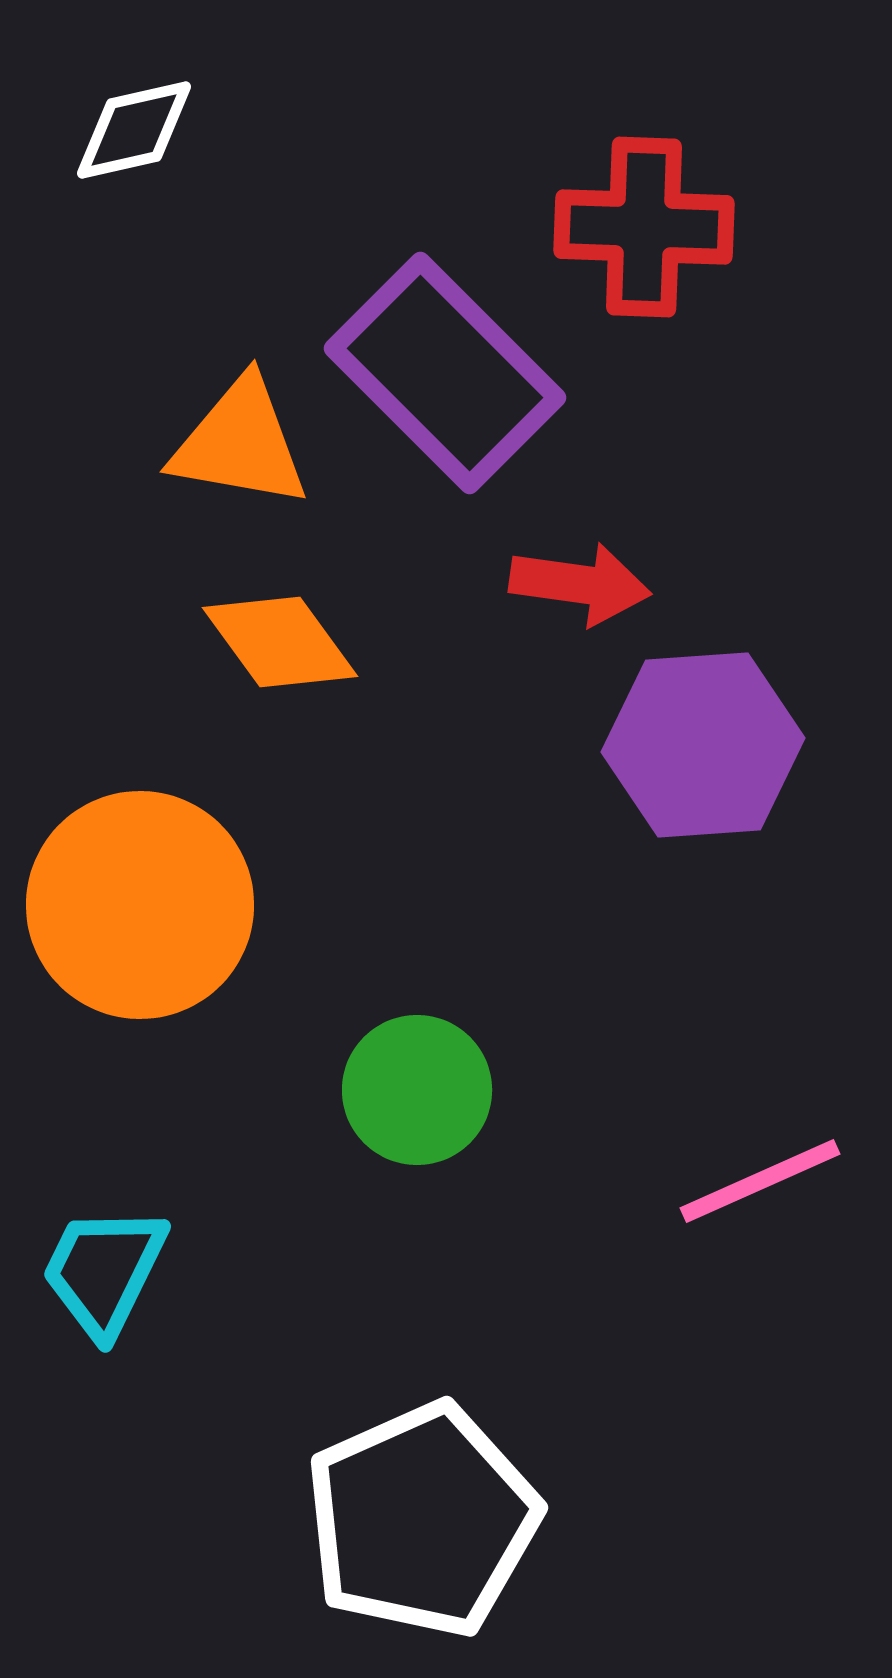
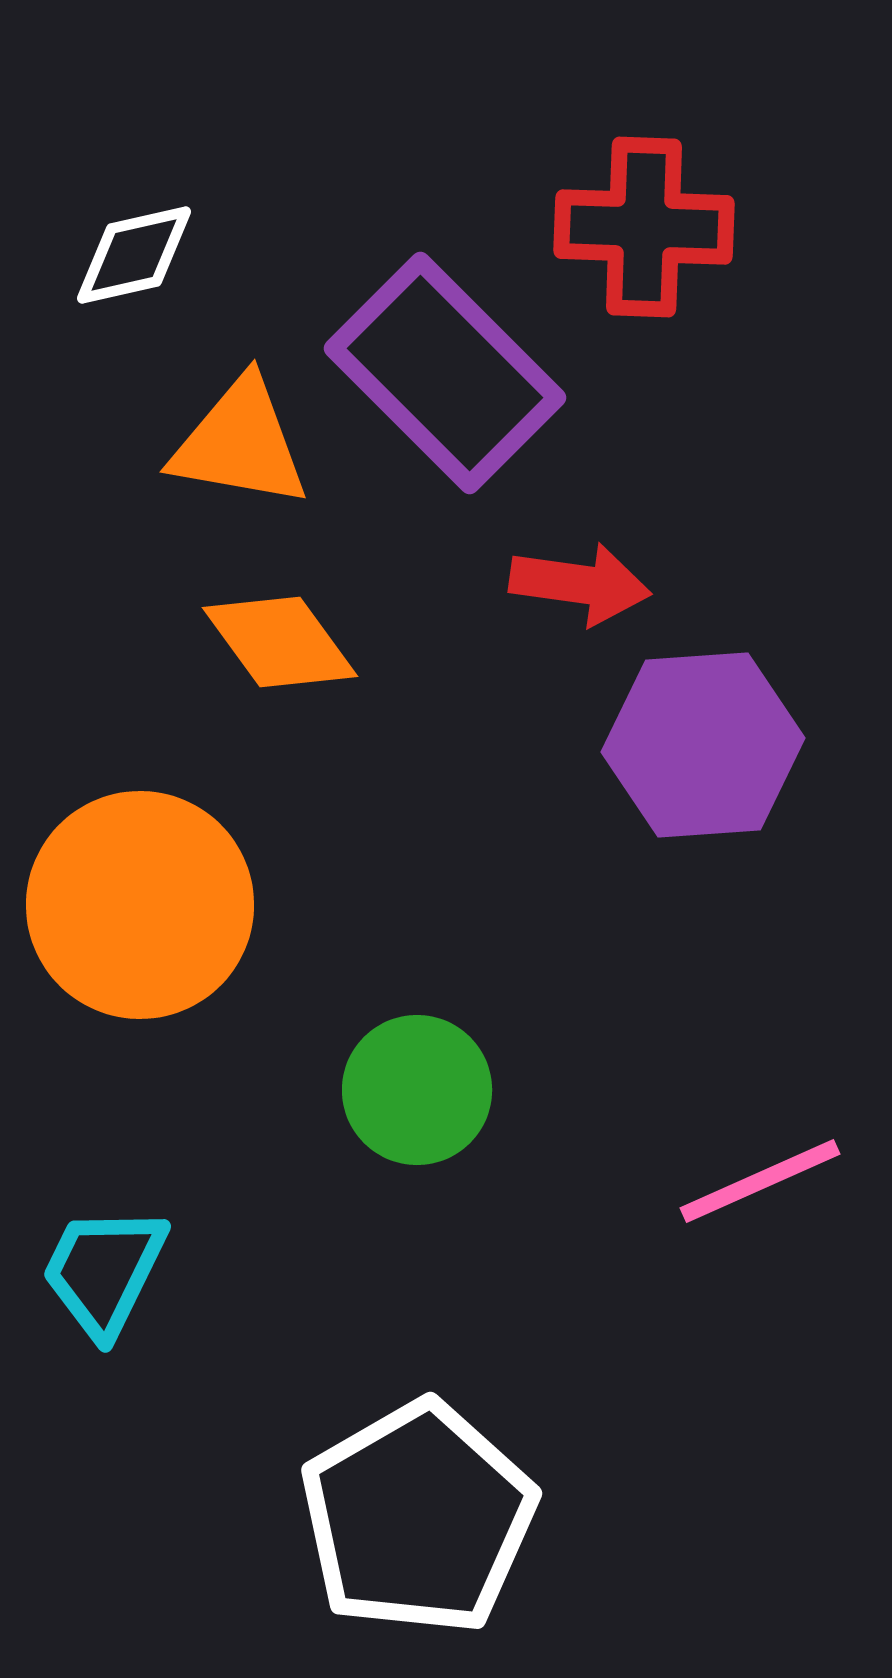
white diamond: moved 125 px down
white pentagon: moved 4 px left, 2 px up; rotated 6 degrees counterclockwise
